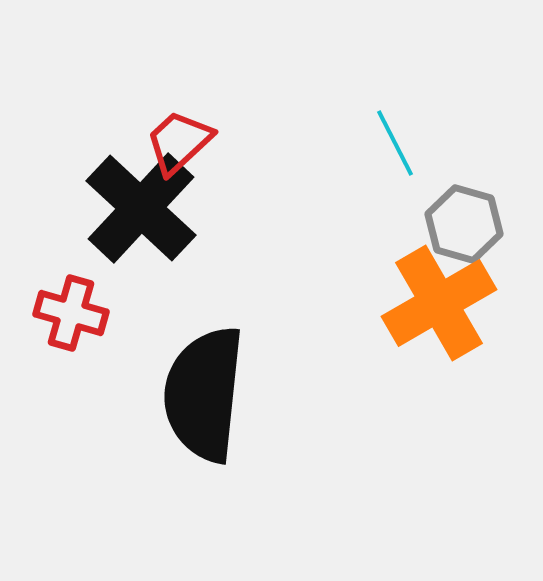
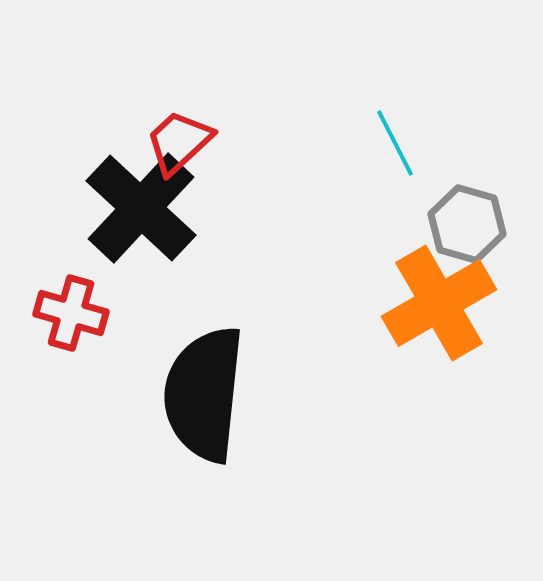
gray hexagon: moved 3 px right
